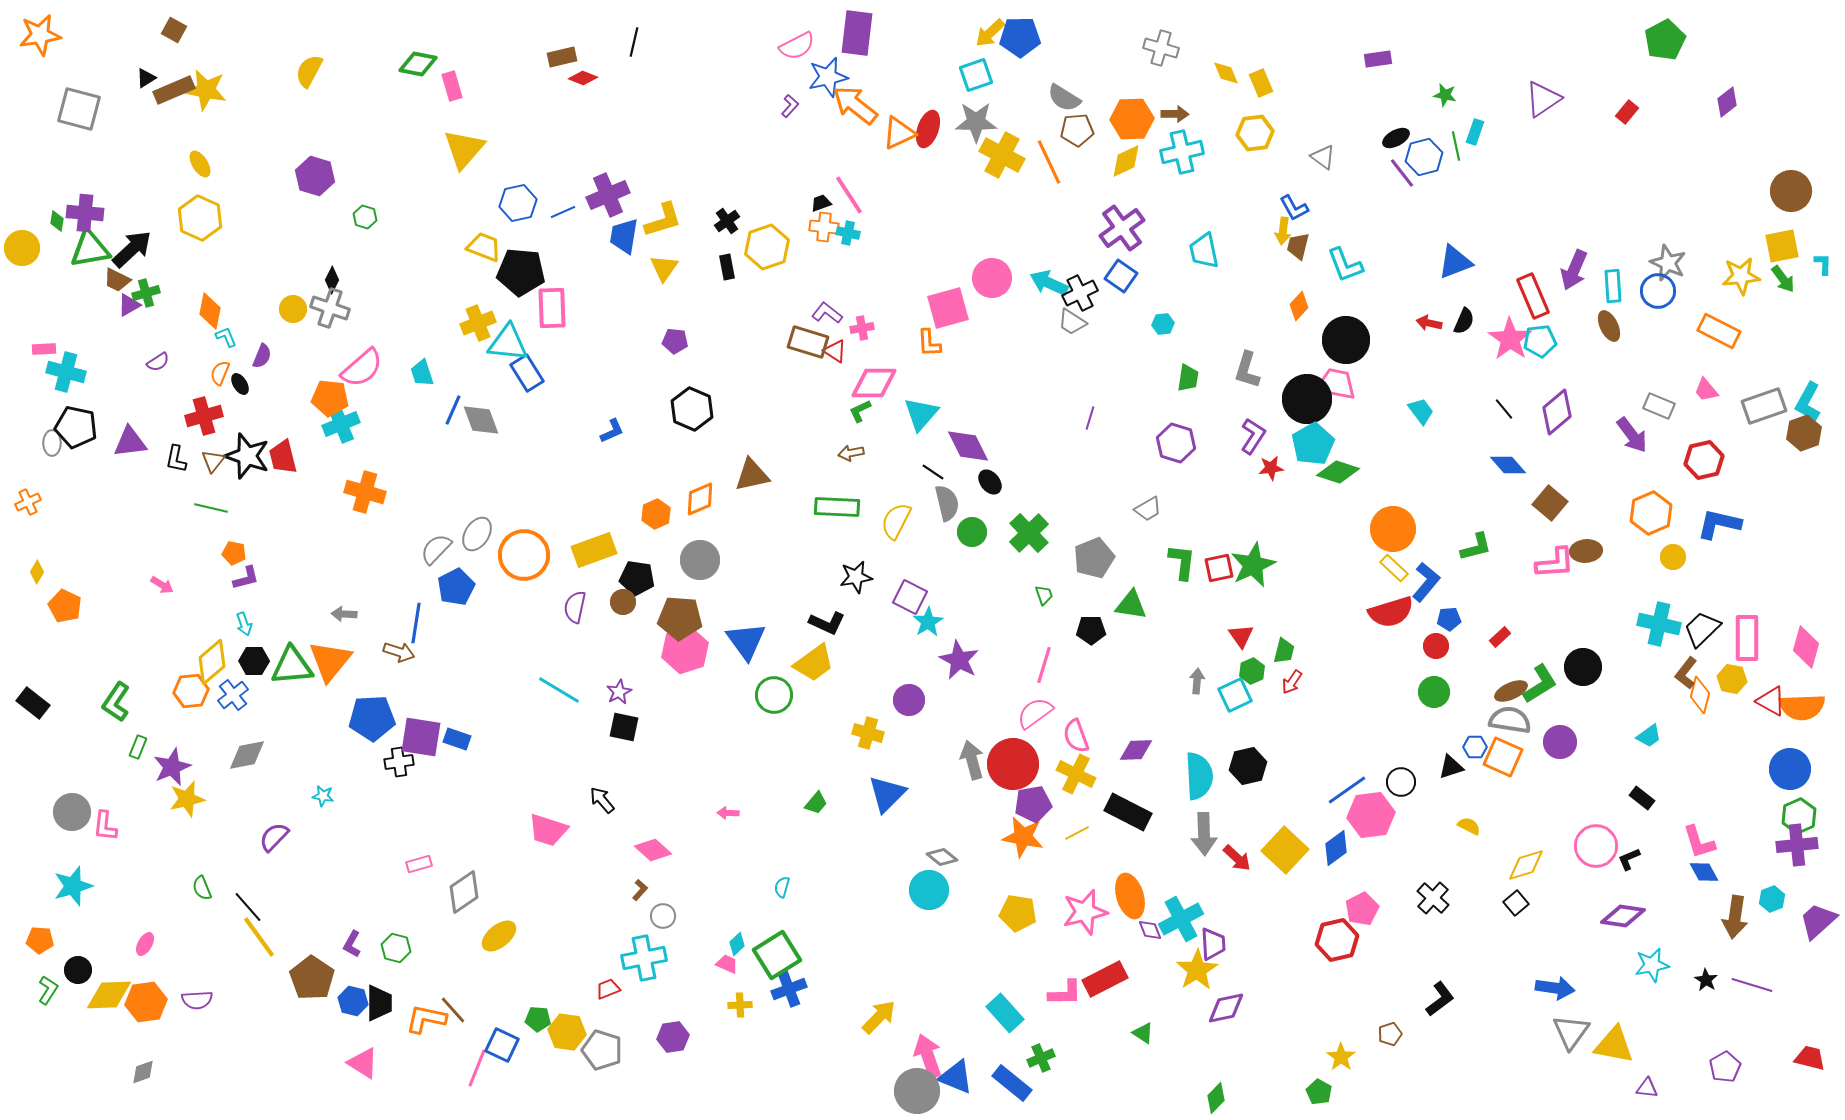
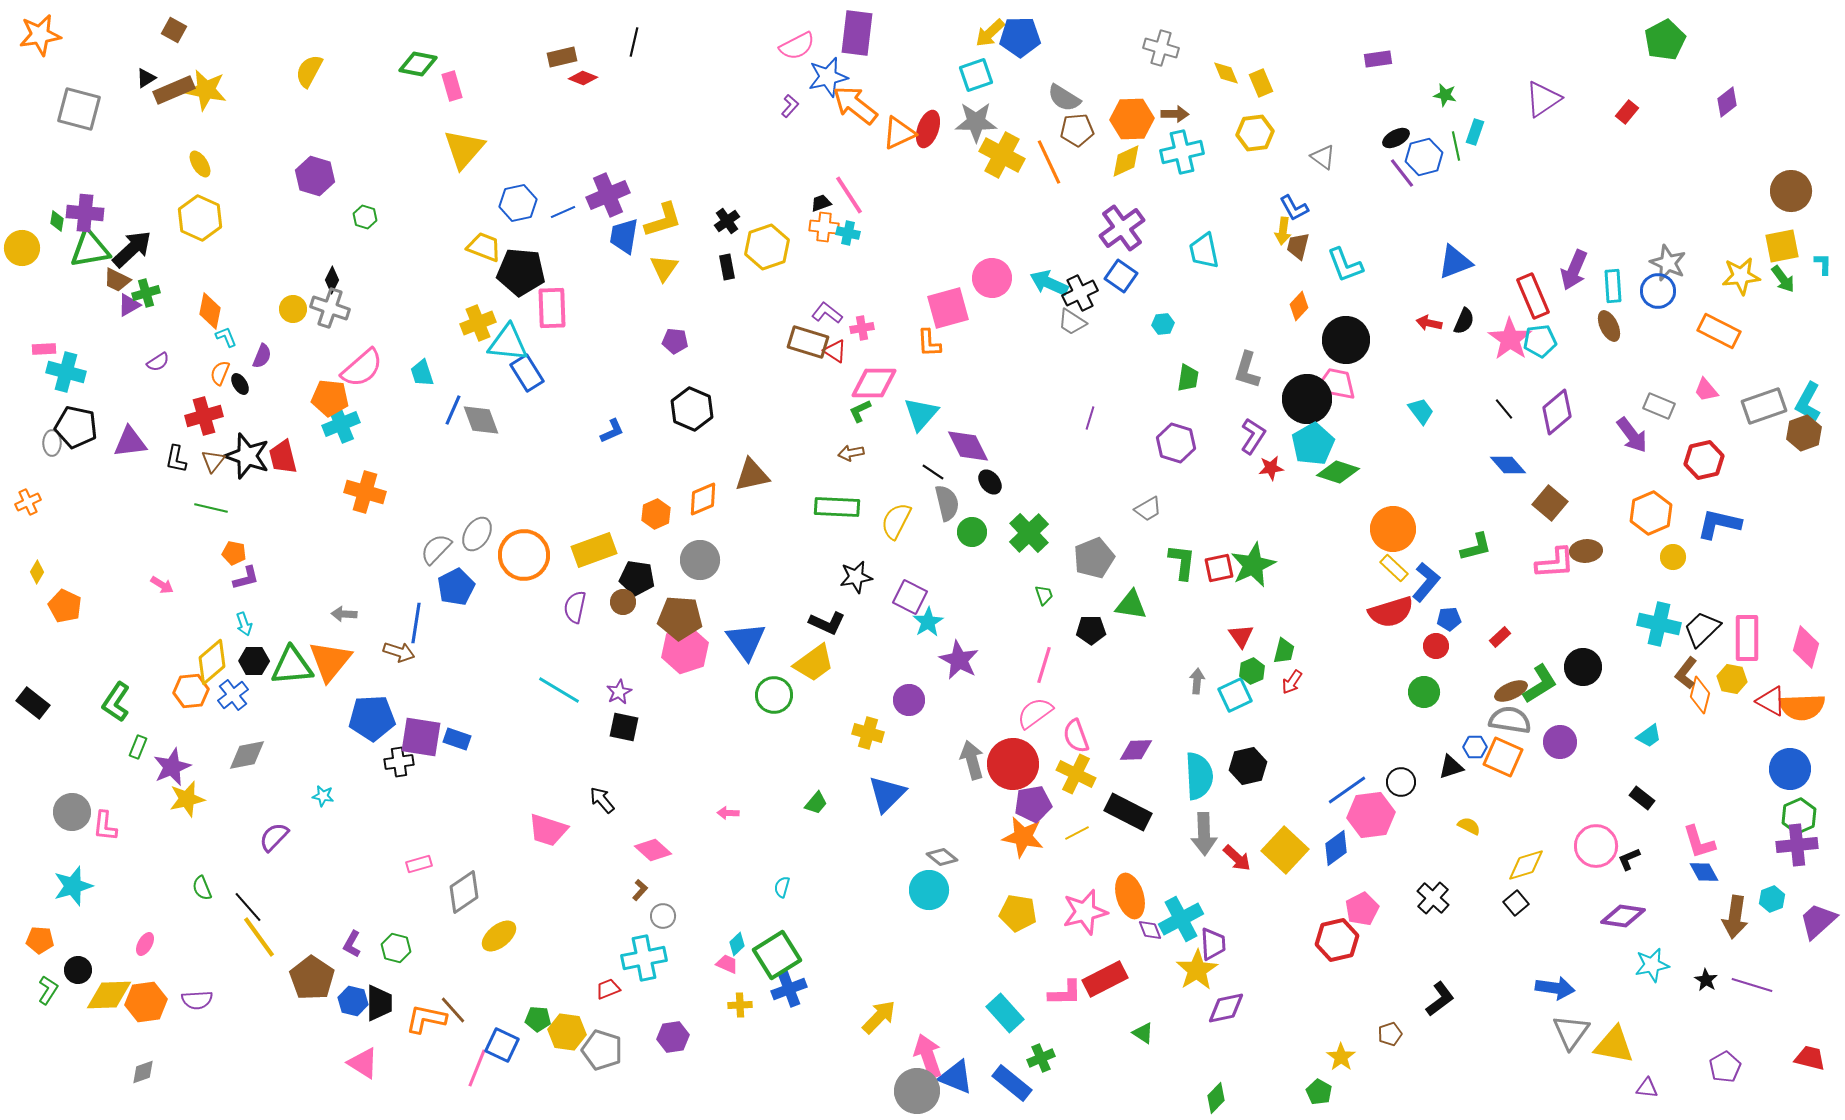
orange diamond at (700, 499): moved 3 px right
green circle at (1434, 692): moved 10 px left
